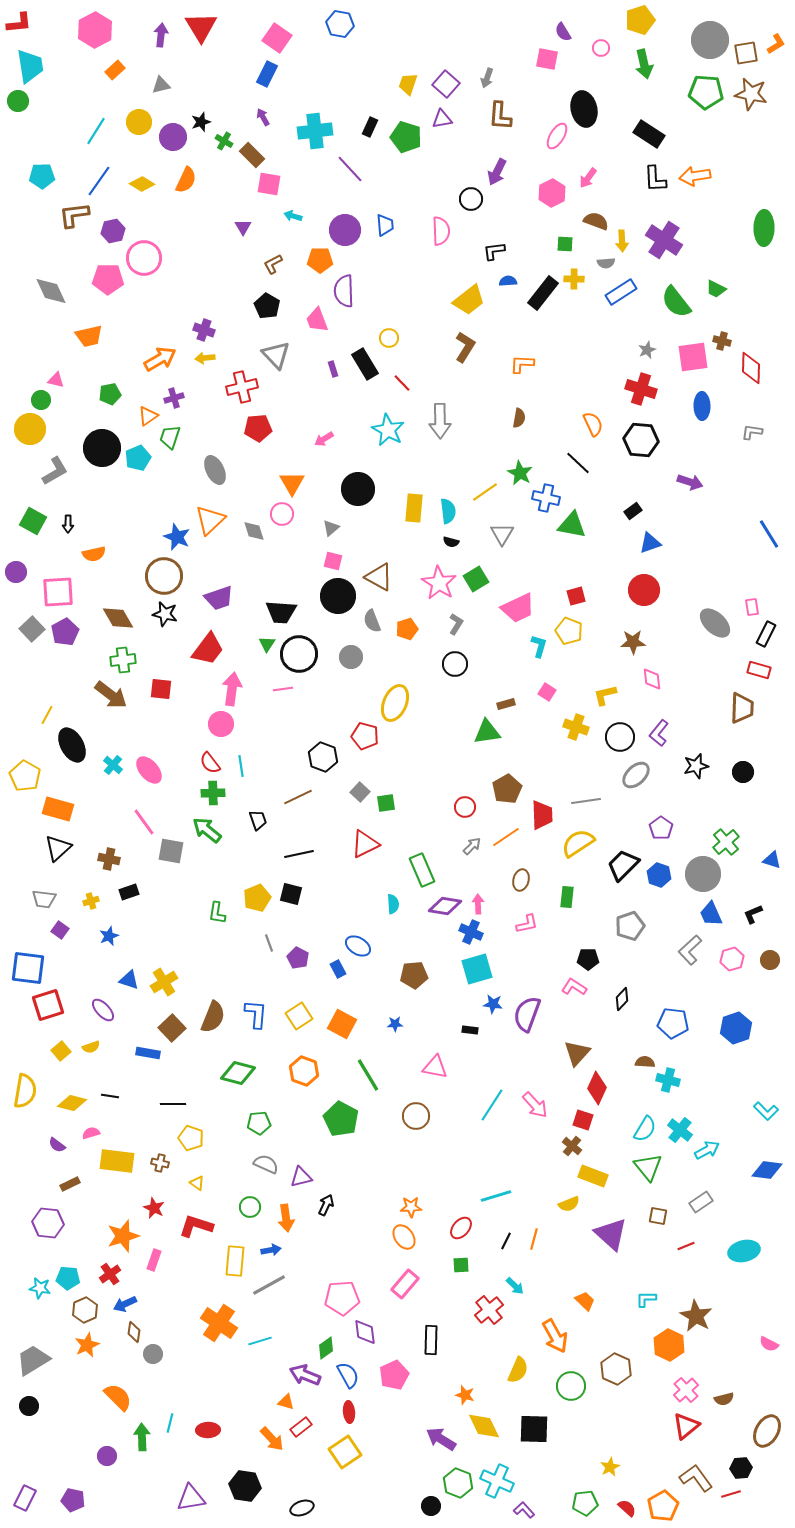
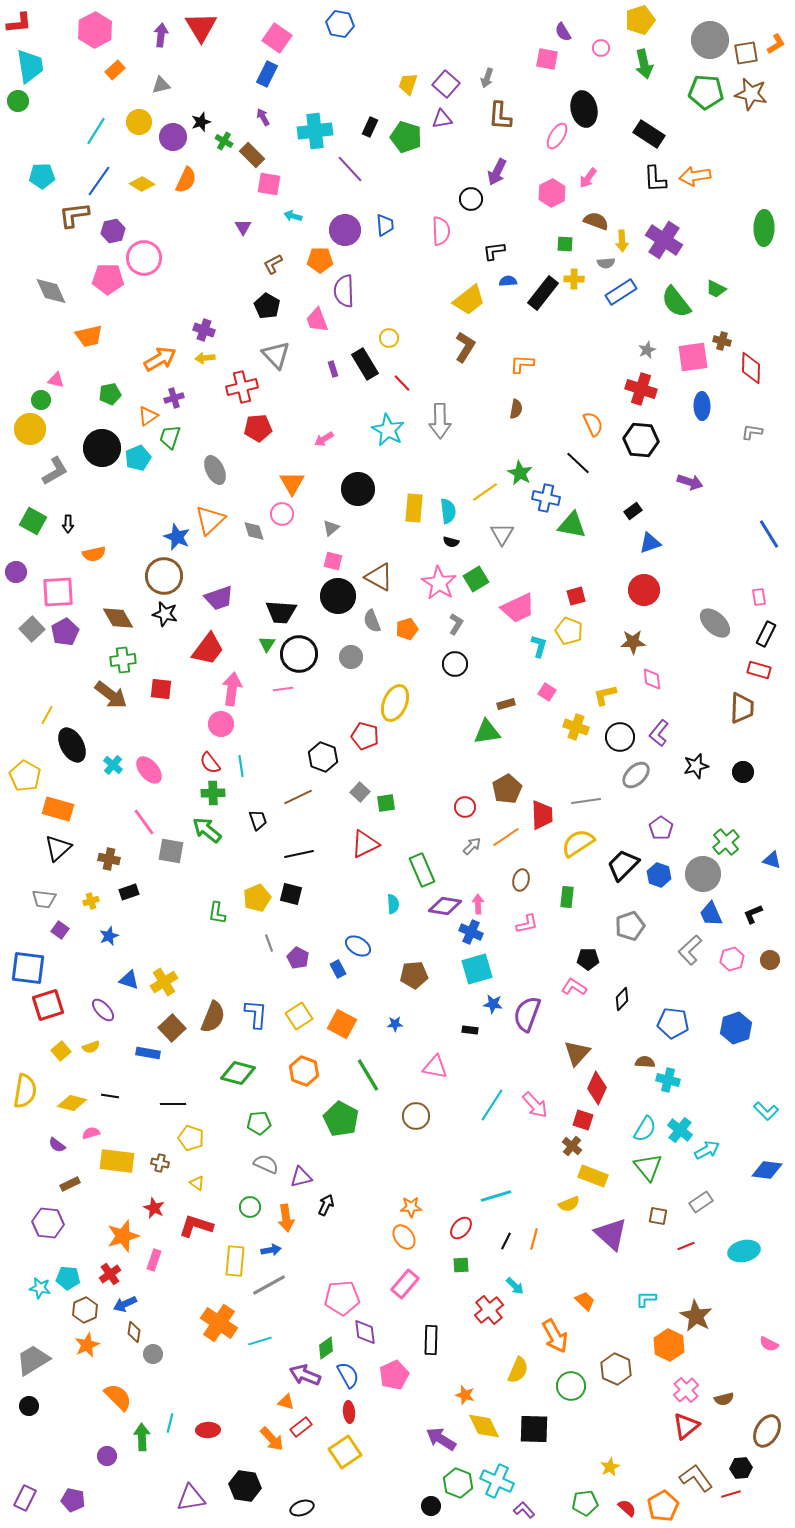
brown semicircle at (519, 418): moved 3 px left, 9 px up
pink rectangle at (752, 607): moved 7 px right, 10 px up
